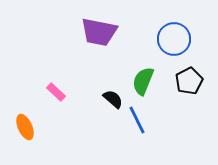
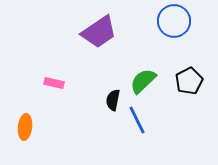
purple trapezoid: rotated 45 degrees counterclockwise
blue circle: moved 18 px up
green semicircle: rotated 24 degrees clockwise
pink rectangle: moved 2 px left, 9 px up; rotated 30 degrees counterclockwise
black semicircle: moved 1 px down; rotated 120 degrees counterclockwise
orange ellipse: rotated 30 degrees clockwise
